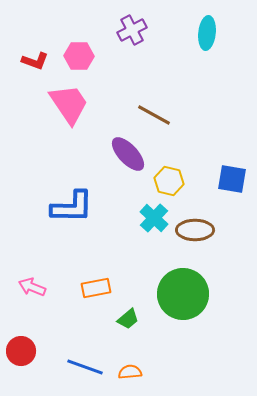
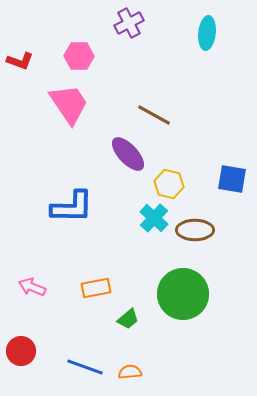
purple cross: moved 3 px left, 7 px up
red L-shape: moved 15 px left
yellow hexagon: moved 3 px down
